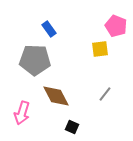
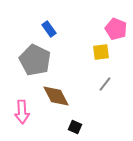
pink pentagon: moved 3 px down
yellow square: moved 1 px right, 3 px down
gray pentagon: rotated 24 degrees clockwise
gray line: moved 10 px up
pink arrow: moved 1 px up; rotated 20 degrees counterclockwise
black square: moved 3 px right
